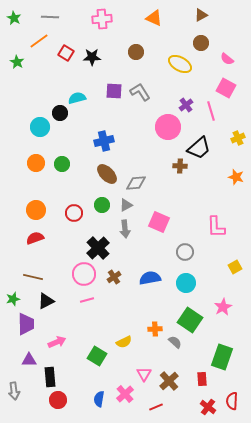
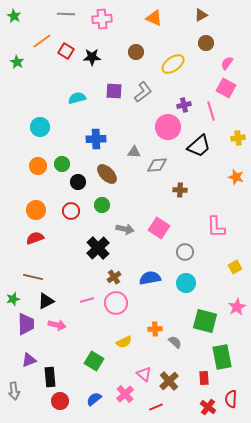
gray line at (50, 17): moved 16 px right, 3 px up
green star at (14, 18): moved 2 px up
orange line at (39, 41): moved 3 px right
brown circle at (201, 43): moved 5 px right
red square at (66, 53): moved 2 px up
pink semicircle at (227, 59): moved 4 px down; rotated 88 degrees clockwise
yellow ellipse at (180, 64): moved 7 px left; rotated 65 degrees counterclockwise
gray L-shape at (140, 92): moved 3 px right; rotated 85 degrees clockwise
purple cross at (186, 105): moved 2 px left; rotated 24 degrees clockwise
black circle at (60, 113): moved 18 px right, 69 px down
yellow cross at (238, 138): rotated 16 degrees clockwise
blue cross at (104, 141): moved 8 px left, 2 px up; rotated 12 degrees clockwise
black trapezoid at (199, 148): moved 2 px up
orange circle at (36, 163): moved 2 px right, 3 px down
brown cross at (180, 166): moved 24 px down
gray diamond at (136, 183): moved 21 px right, 18 px up
gray triangle at (126, 205): moved 8 px right, 53 px up; rotated 32 degrees clockwise
red circle at (74, 213): moved 3 px left, 2 px up
pink square at (159, 222): moved 6 px down; rotated 10 degrees clockwise
gray arrow at (125, 229): rotated 72 degrees counterclockwise
pink circle at (84, 274): moved 32 px right, 29 px down
pink star at (223, 307): moved 14 px right
green square at (190, 320): moved 15 px right, 1 px down; rotated 20 degrees counterclockwise
pink arrow at (57, 342): moved 17 px up; rotated 36 degrees clockwise
green square at (97, 356): moved 3 px left, 5 px down
green rectangle at (222, 357): rotated 30 degrees counterclockwise
purple triangle at (29, 360): rotated 21 degrees counterclockwise
pink triangle at (144, 374): rotated 21 degrees counterclockwise
red rectangle at (202, 379): moved 2 px right, 1 px up
blue semicircle at (99, 399): moved 5 px left; rotated 42 degrees clockwise
red circle at (58, 400): moved 2 px right, 1 px down
red semicircle at (232, 401): moved 1 px left, 2 px up
